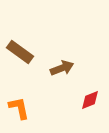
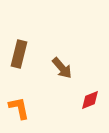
brown rectangle: moved 1 px left, 2 px down; rotated 68 degrees clockwise
brown arrow: rotated 70 degrees clockwise
